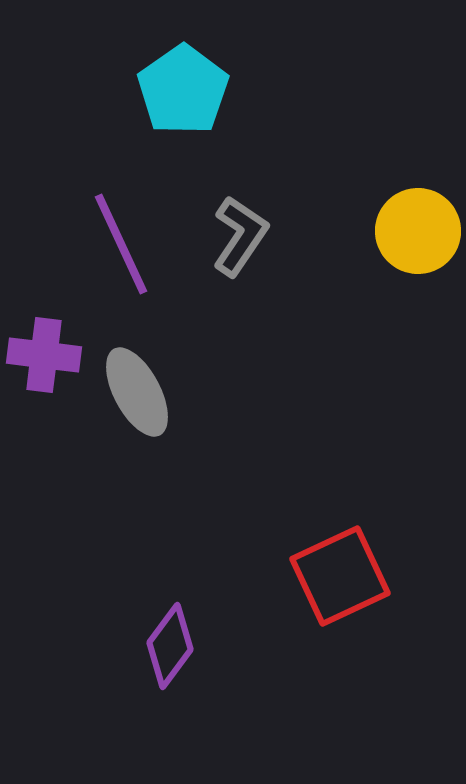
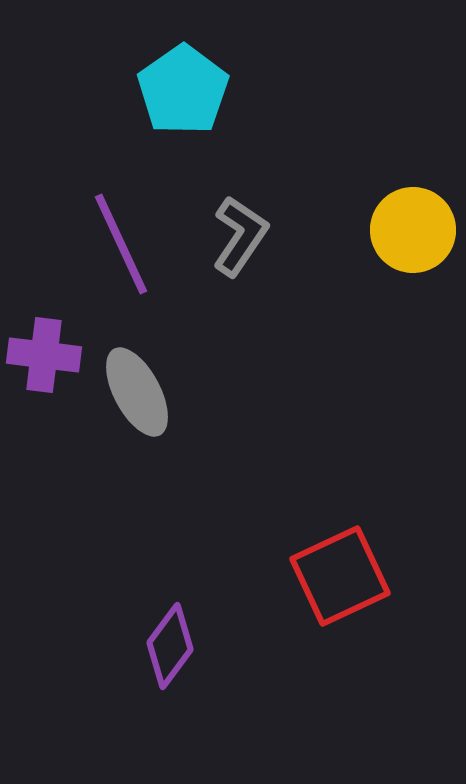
yellow circle: moved 5 px left, 1 px up
